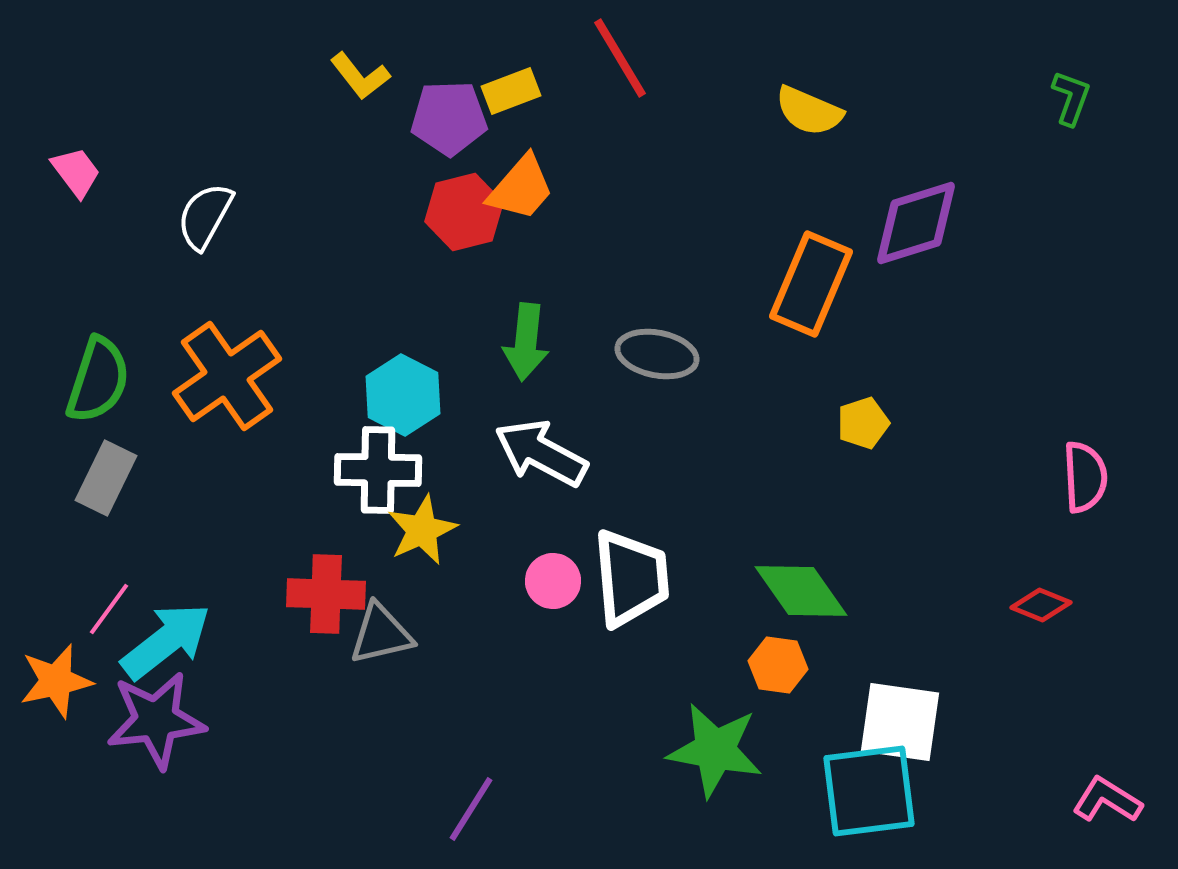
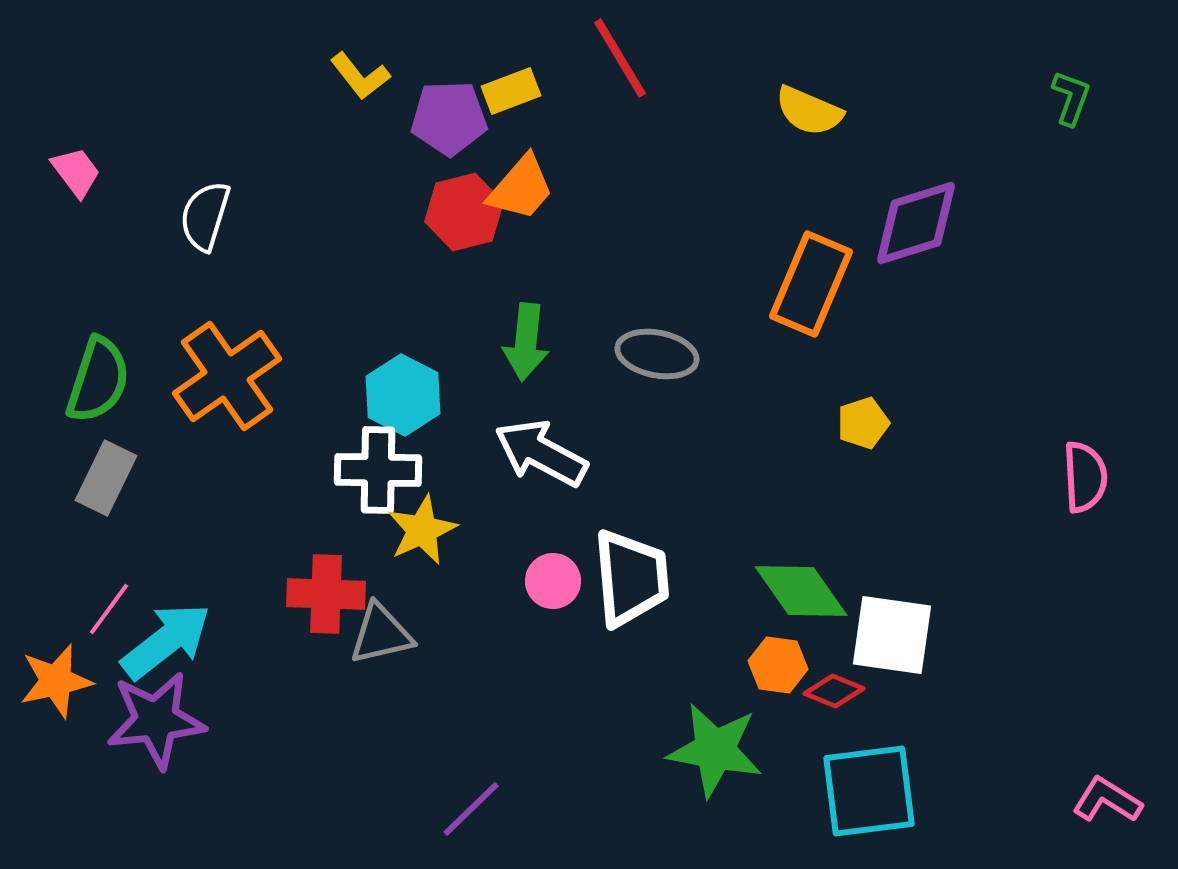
white semicircle: rotated 12 degrees counterclockwise
red diamond: moved 207 px left, 86 px down
white square: moved 8 px left, 87 px up
purple line: rotated 14 degrees clockwise
